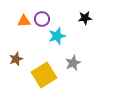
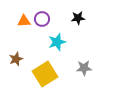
black star: moved 7 px left
cyan star: moved 6 px down
gray star: moved 11 px right, 5 px down; rotated 21 degrees clockwise
yellow square: moved 1 px right, 1 px up
